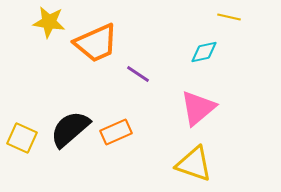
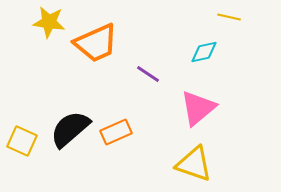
purple line: moved 10 px right
yellow square: moved 3 px down
